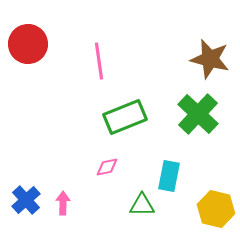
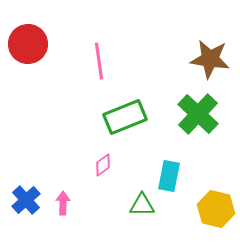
brown star: rotated 6 degrees counterclockwise
pink diamond: moved 4 px left, 2 px up; rotated 25 degrees counterclockwise
